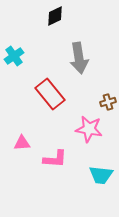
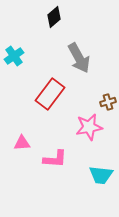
black diamond: moved 1 px left, 1 px down; rotated 15 degrees counterclockwise
gray arrow: rotated 20 degrees counterclockwise
red rectangle: rotated 76 degrees clockwise
pink star: moved 2 px up; rotated 20 degrees counterclockwise
